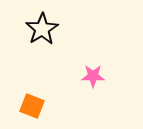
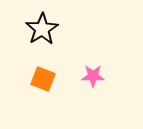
orange square: moved 11 px right, 27 px up
